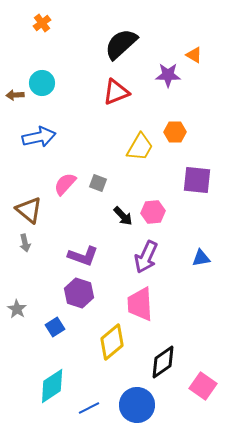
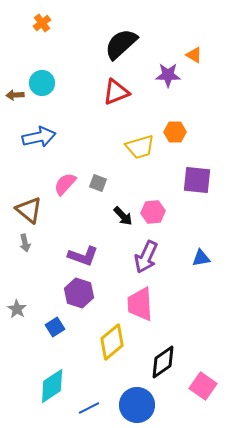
yellow trapezoid: rotated 44 degrees clockwise
